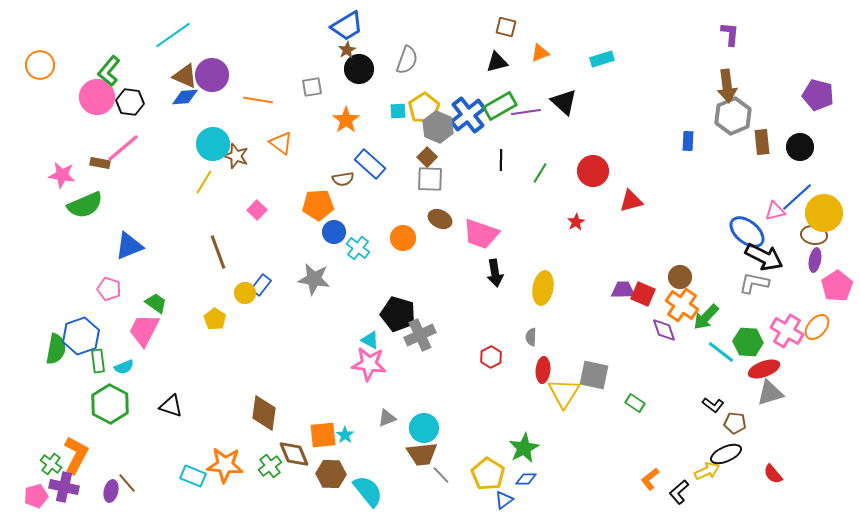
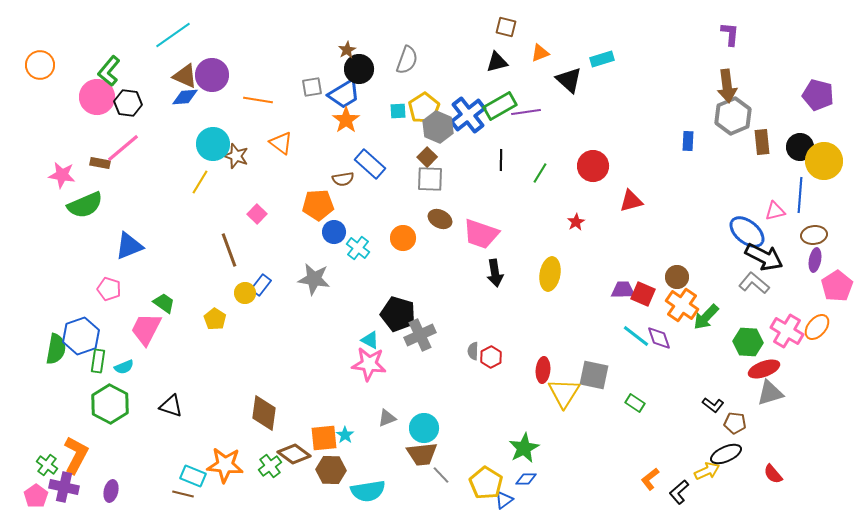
blue trapezoid at (347, 26): moved 3 px left, 68 px down
black hexagon at (130, 102): moved 2 px left, 1 px down
black triangle at (564, 102): moved 5 px right, 22 px up
red circle at (593, 171): moved 5 px up
yellow line at (204, 182): moved 4 px left
blue line at (797, 197): moved 3 px right, 2 px up; rotated 44 degrees counterclockwise
pink square at (257, 210): moved 4 px down
yellow circle at (824, 213): moved 52 px up
brown ellipse at (814, 235): rotated 15 degrees counterclockwise
brown line at (218, 252): moved 11 px right, 2 px up
brown circle at (680, 277): moved 3 px left
gray L-shape at (754, 283): rotated 28 degrees clockwise
yellow ellipse at (543, 288): moved 7 px right, 14 px up
green trapezoid at (156, 303): moved 8 px right
pink trapezoid at (144, 330): moved 2 px right, 1 px up
purple diamond at (664, 330): moved 5 px left, 8 px down
gray semicircle at (531, 337): moved 58 px left, 14 px down
cyan line at (721, 352): moved 85 px left, 16 px up
green rectangle at (98, 361): rotated 15 degrees clockwise
orange square at (323, 435): moved 1 px right, 3 px down
brown diamond at (294, 454): rotated 32 degrees counterclockwise
green cross at (51, 464): moved 4 px left, 1 px down
brown hexagon at (331, 474): moved 4 px up
yellow pentagon at (488, 474): moved 2 px left, 9 px down
brown line at (127, 483): moved 56 px right, 11 px down; rotated 35 degrees counterclockwise
cyan semicircle at (368, 491): rotated 120 degrees clockwise
pink pentagon at (36, 496): rotated 20 degrees counterclockwise
